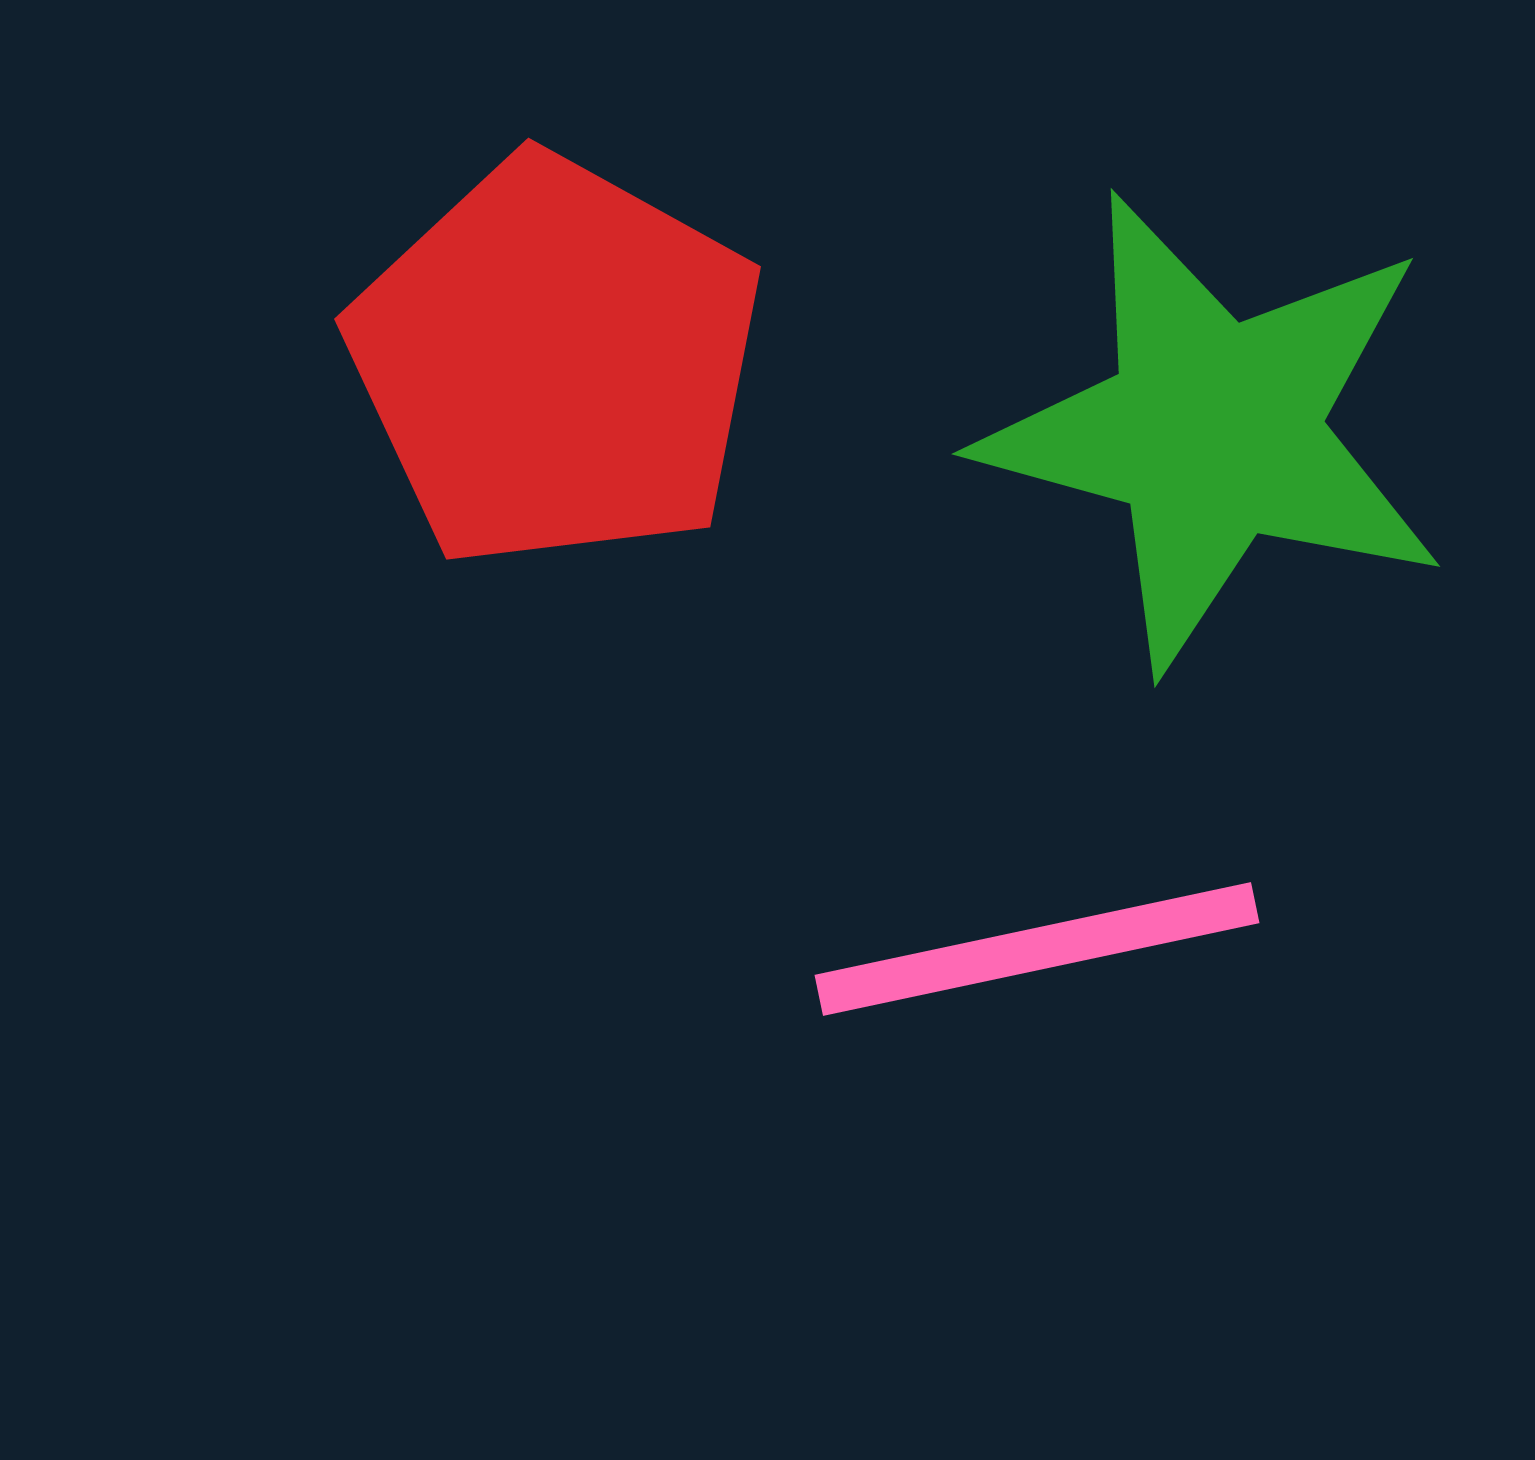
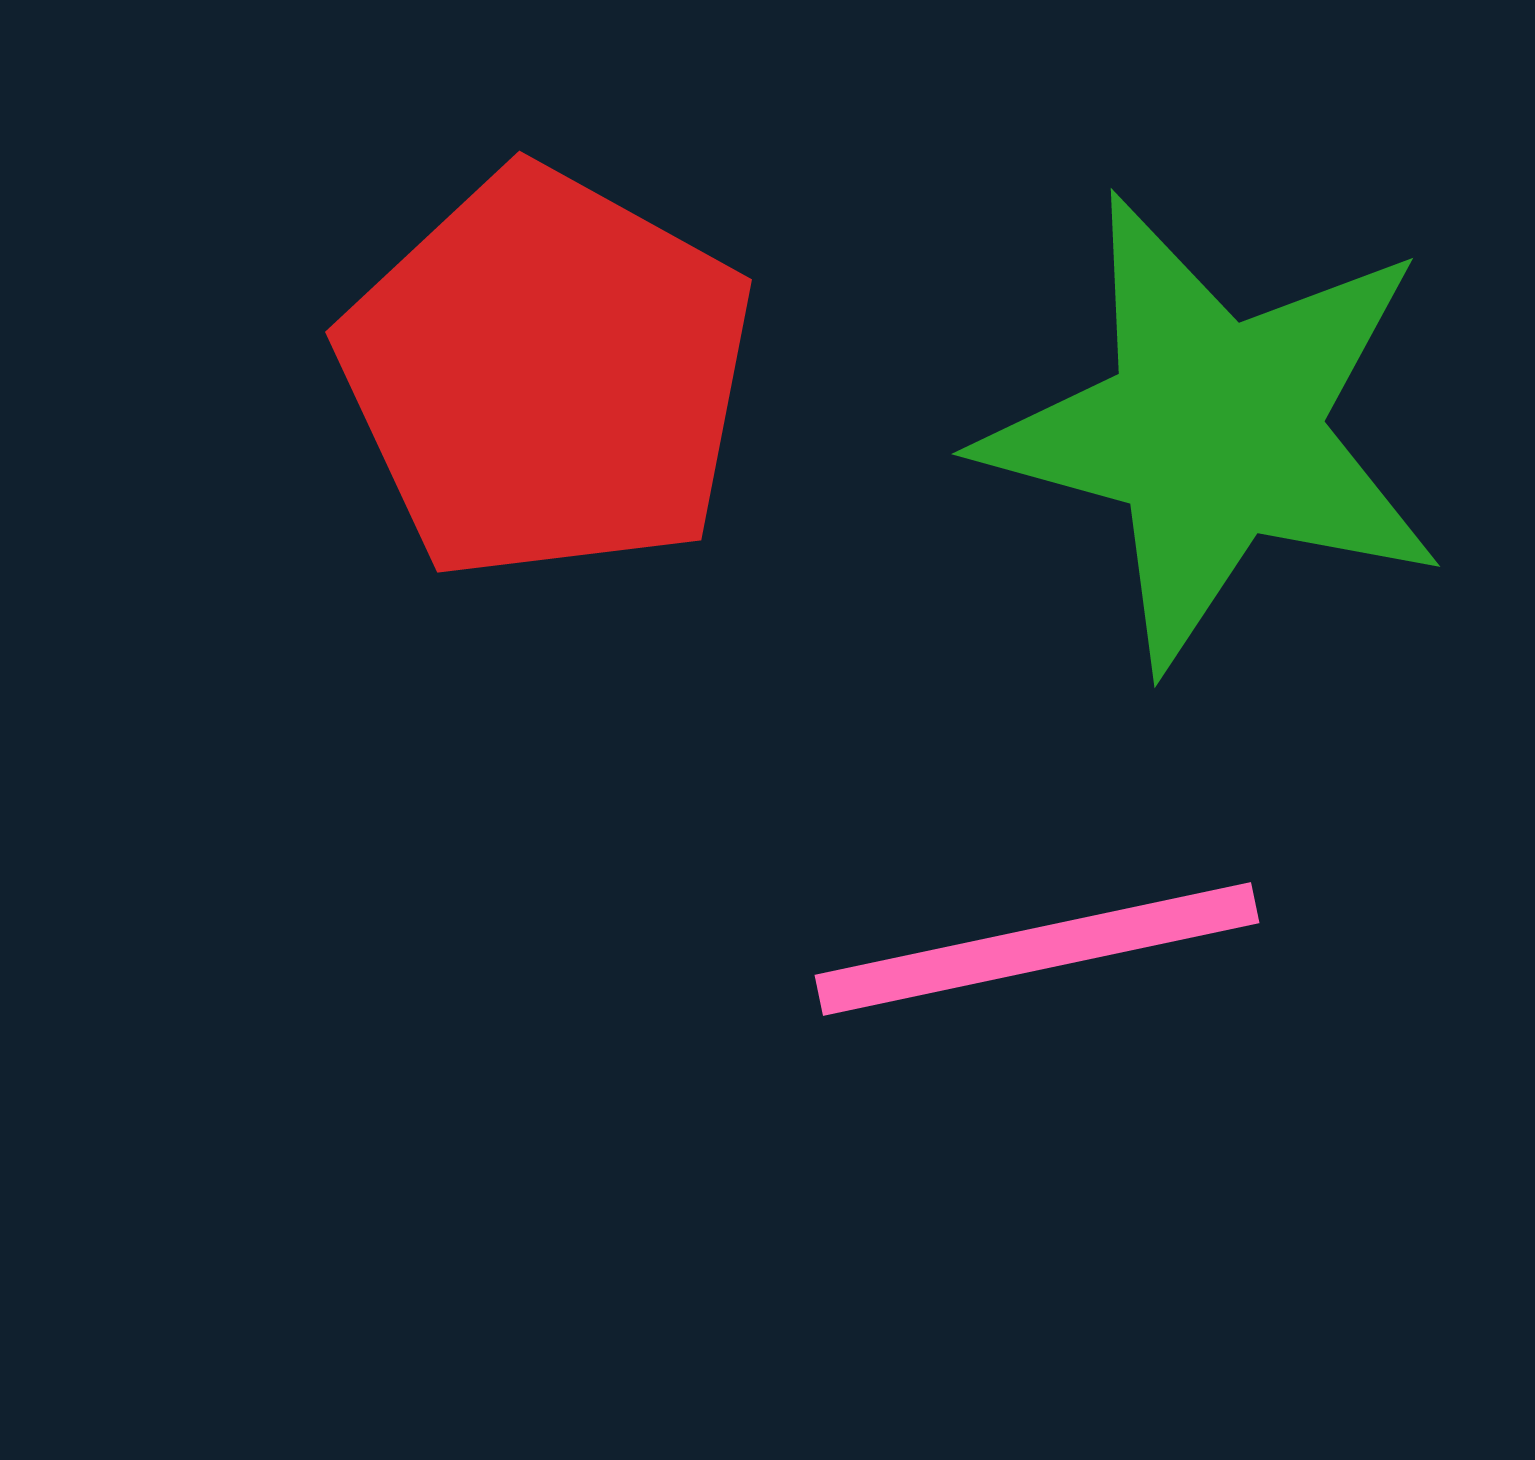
red pentagon: moved 9 px left, 13 px down
